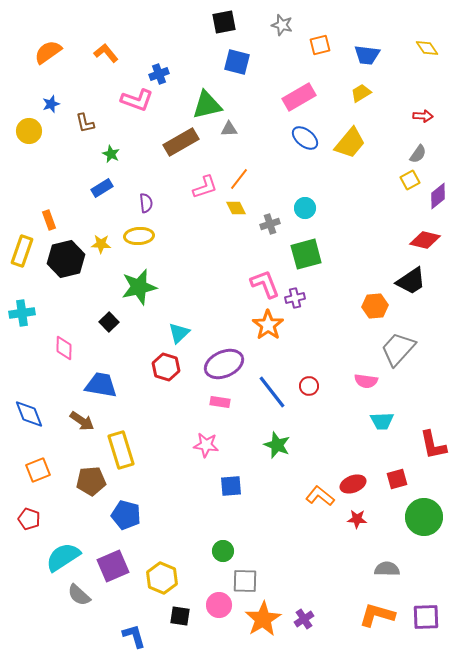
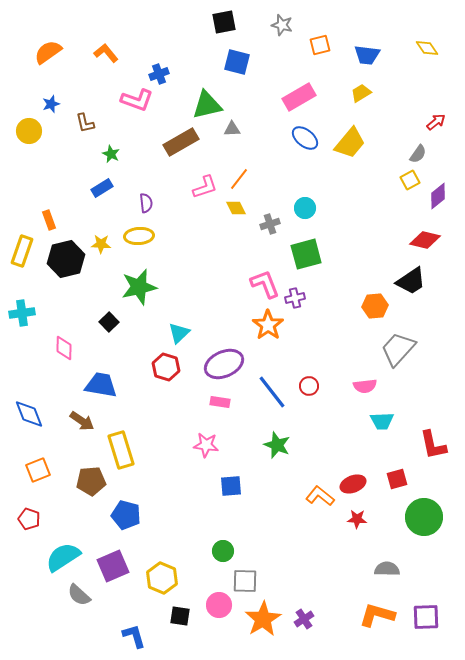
red arrow at (423, 116): moved 13 px right, 6 px down; rotated 42 degrees counterclockwise
gray triangle at (229, 129): moved 3 px right
pink semicircle at (366, 381): moved 1 px left, 5 px down; rotated 15 degrees counterclockwise
